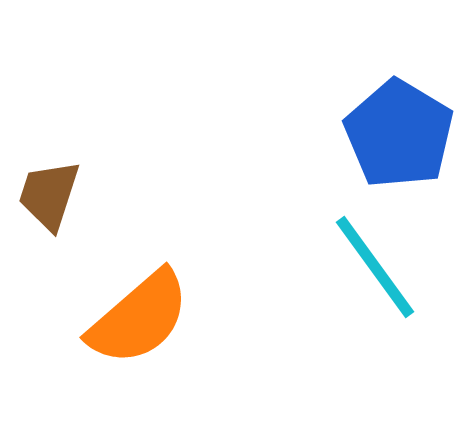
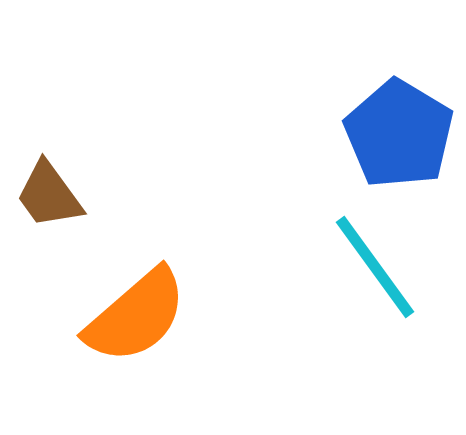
brown trapezoid: rotated 54 degrees counterclockwise
orange semicircle: moved 3 px left, 2 px up
